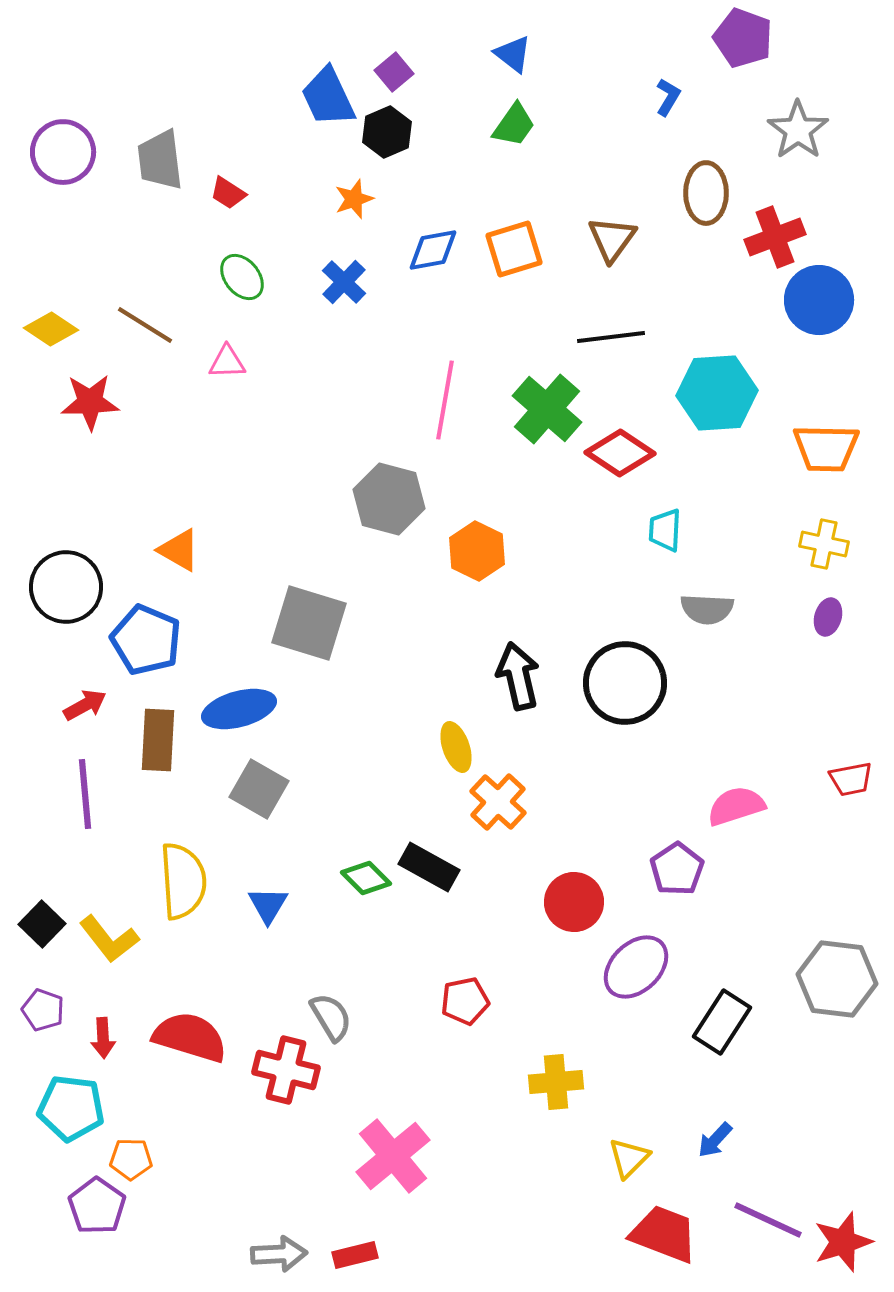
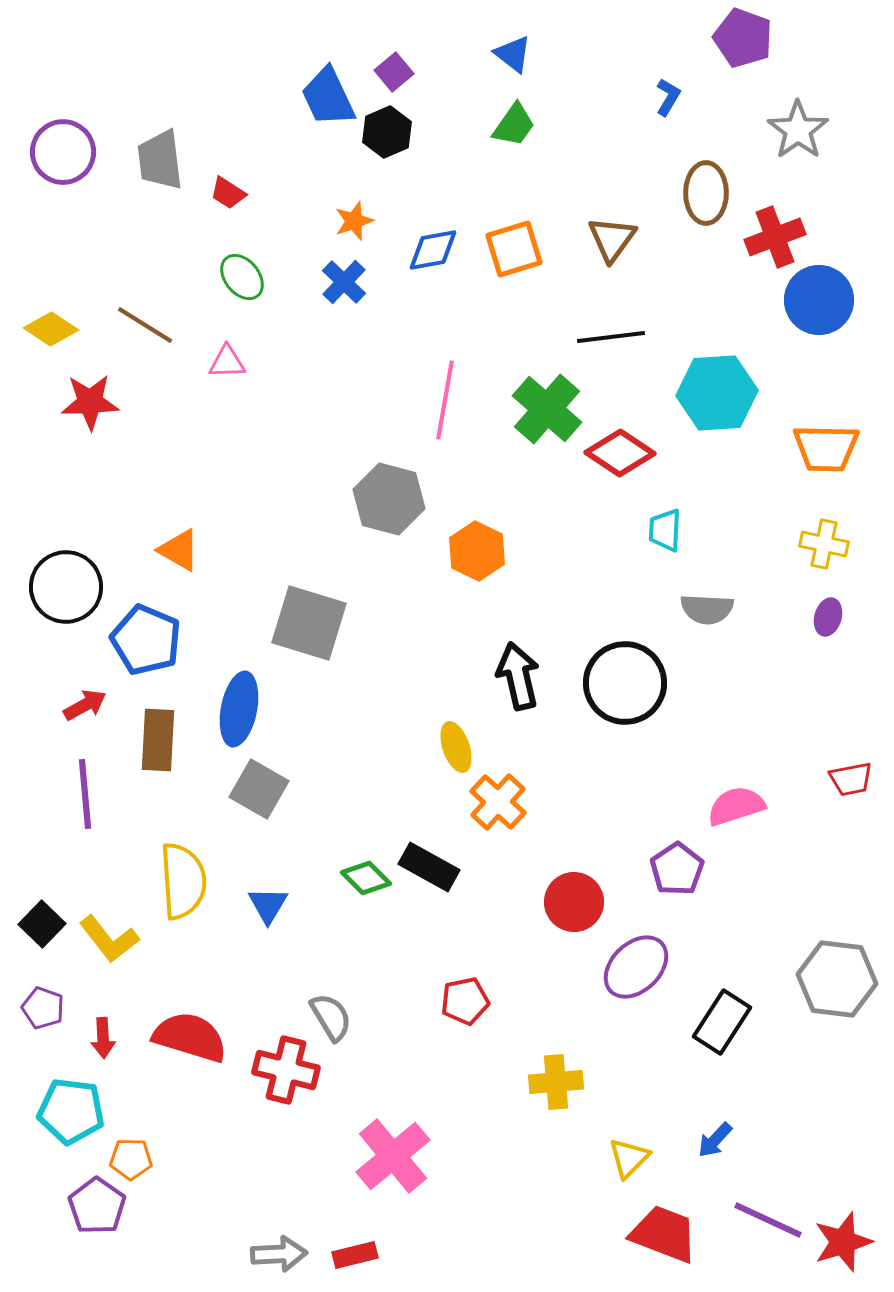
orange star at (354, 199): moved 22 px down
blue ellipse at (239, 709): rotated 64 degrees counterclockwise
purple pentagon at (43, 1010): moved 2 px up
cyan pentagon at (71, 1108): moved 3 px down
